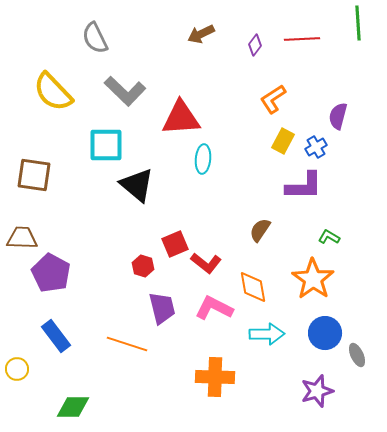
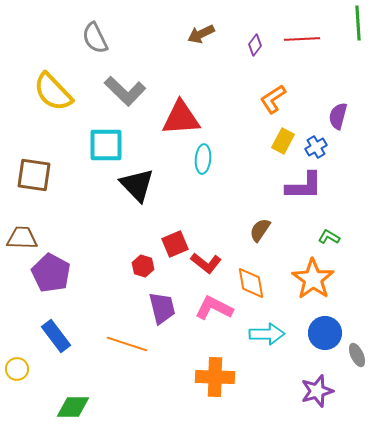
black triangle: rotated 6 degrees clockwise
orange diamond: moved 2 px left, 4 px up
